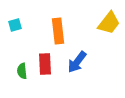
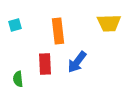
yellow trapezoid: rotated 50 degrees clockwise
green semicircle: moved 4 px left, 8 px down
